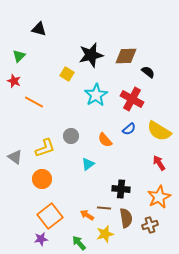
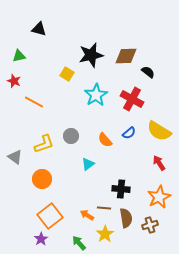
green triangle: rotated 32 degrees clockwise
blue semicircle: moved 4 px down
yellow L-shape: moved 1 px left, 4 px up
yellow star: rotated 18 degrees counterclockwise
purple star: rotated 24 degrees counterclockwise
